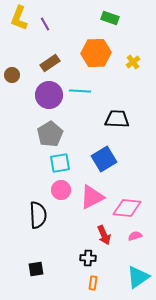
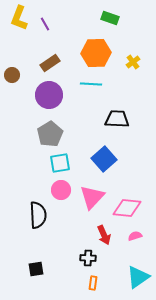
cyan line: moved 11 px right, 7 px up
blue square: rotated 10 degrees counterclockwise
pink triangle: rotated 20 degrees counterclockwise
